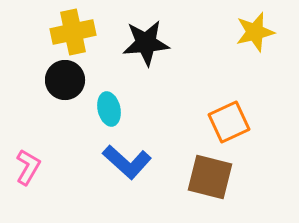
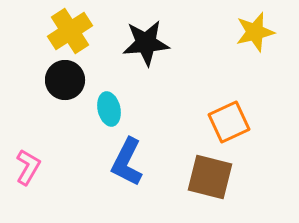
yellow cross: moved 3 px left, 1 px up; rotated 21 degrees counterclockwise
blue L-shape: rotated 75 degrees clockwise
